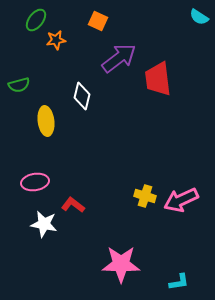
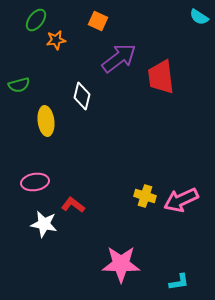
red trapezoid: moved 3 px right, 2 px up
